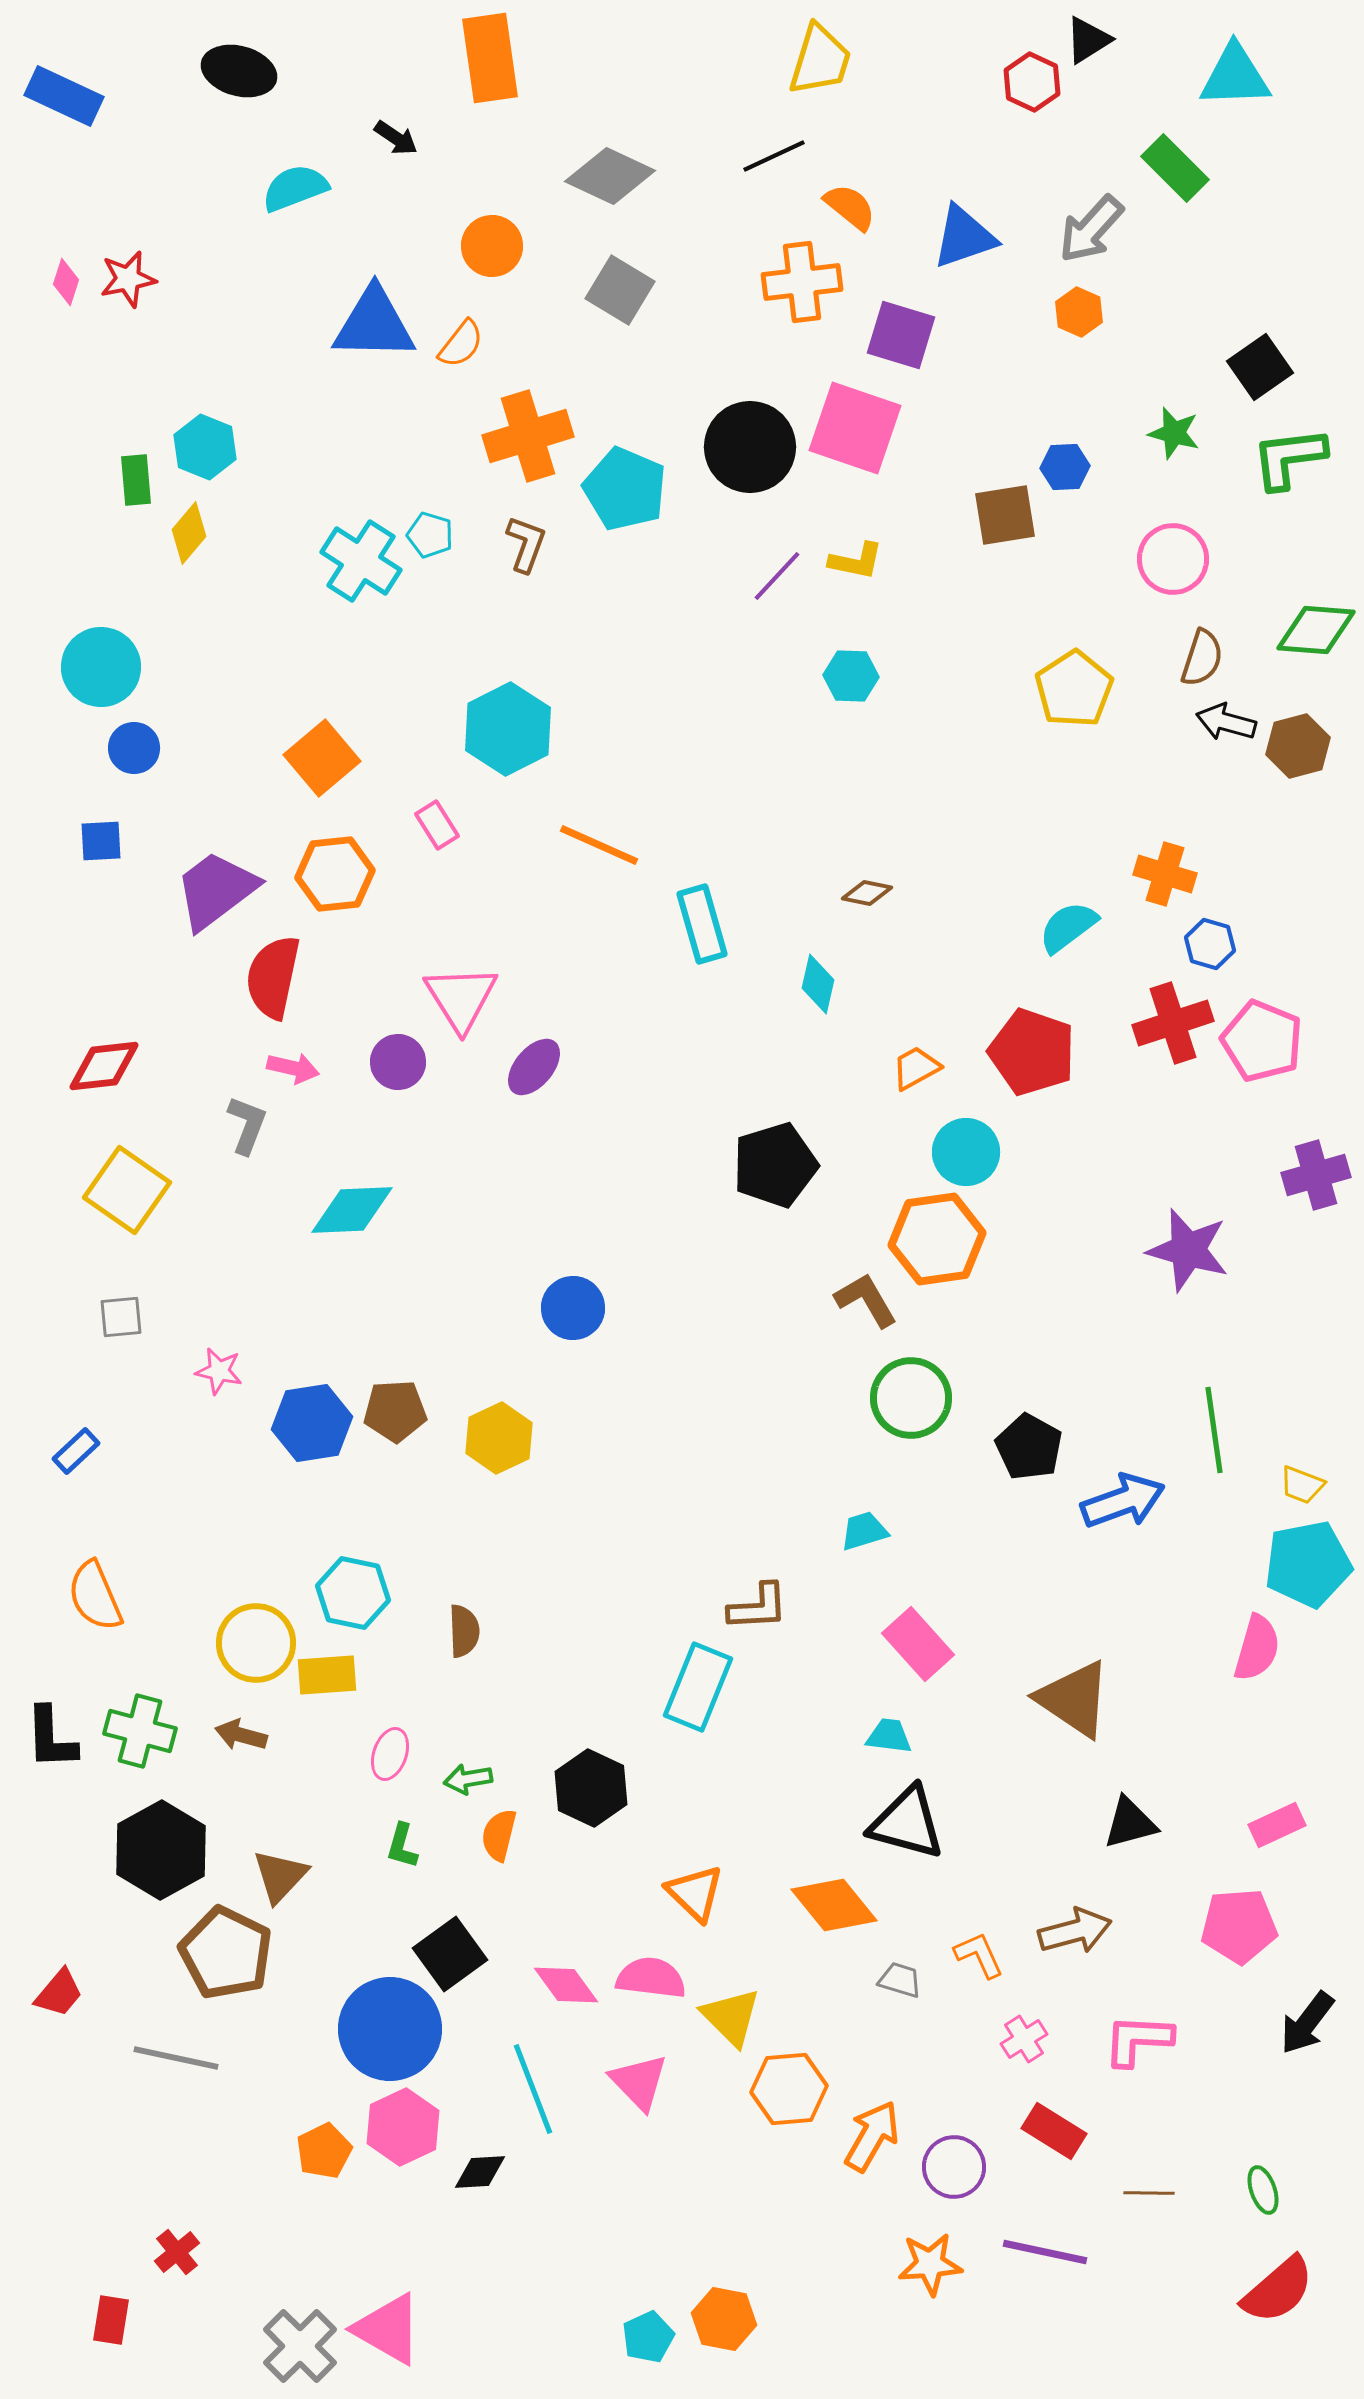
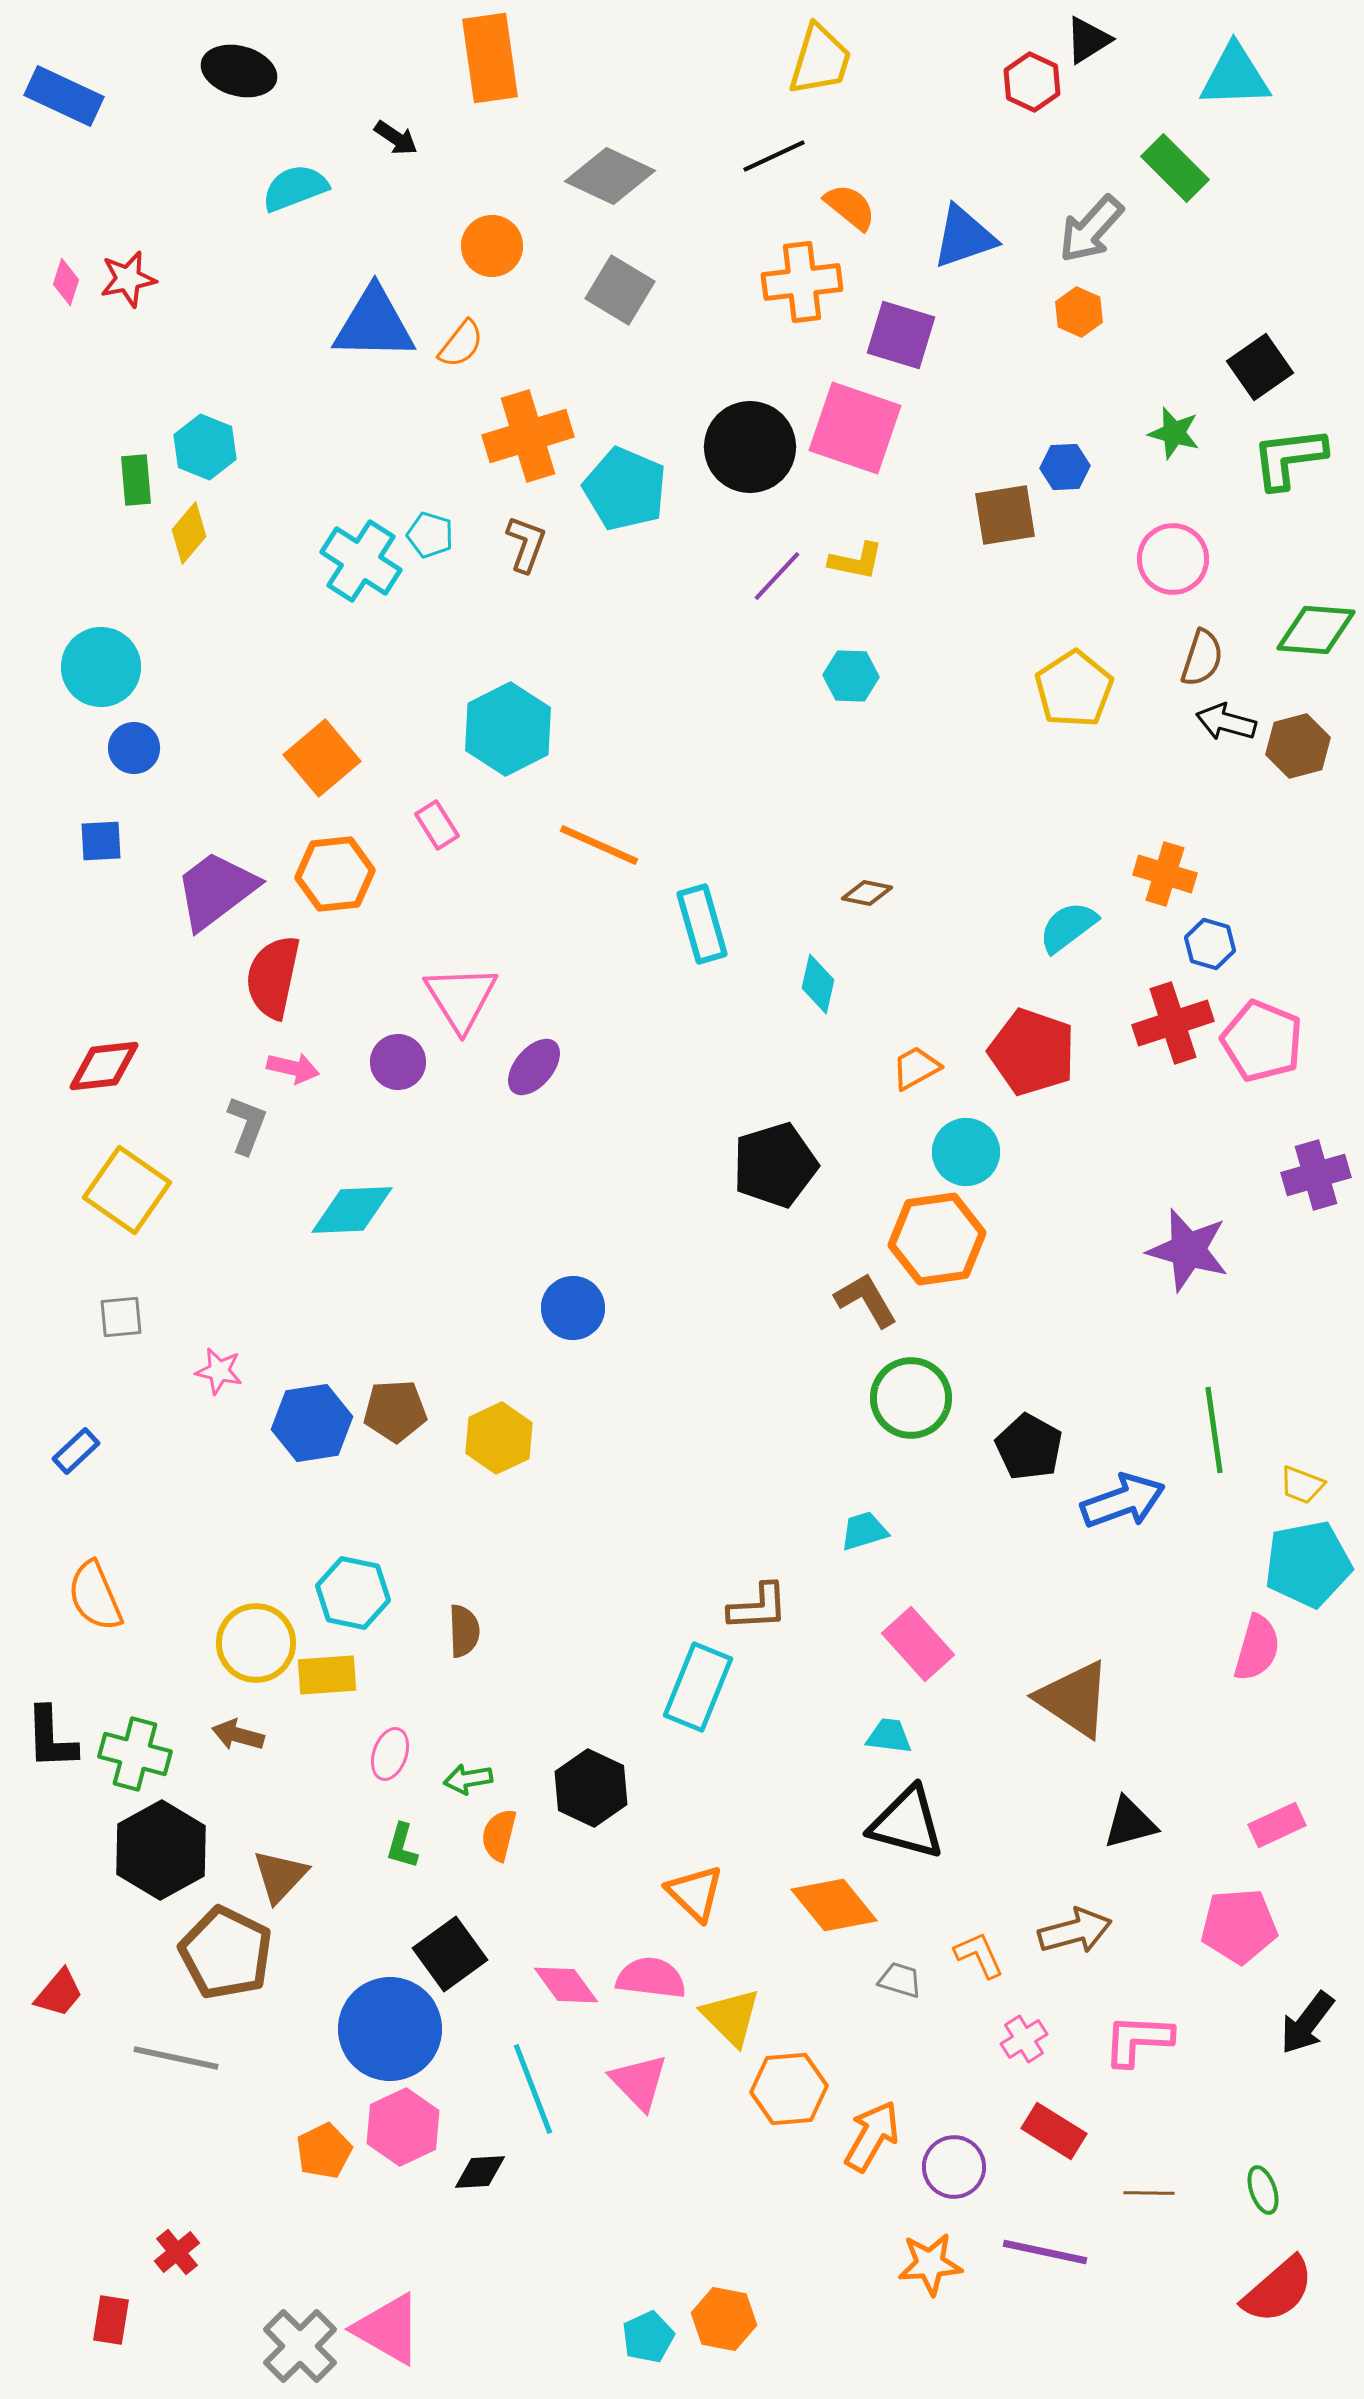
green cross at (140, 1731): moved 5 px left, 23 px down
brown arrow at (241, 1735): moved 3 px left
